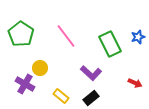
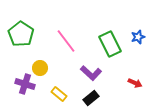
pink line: moved 5 px down
purple cross: rotated 12 degrees counterclockwise
yellow rectangle: moved 2 px left, 2 px up
